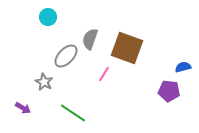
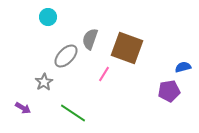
gray star: rotated 12 degrees clockwise
purple pentagon: rotated 15 degrees counterclockwise
